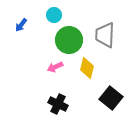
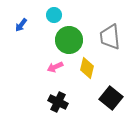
gray trapezoid: moved 5 px right, 2 px down; rotated 8 degrees counterclockwise
black cross: moved 2 px up
